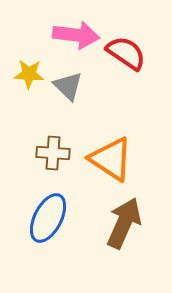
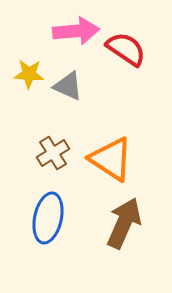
pink arrow: moved 4 px up; rotated 12 degrees counterclockwise
red semicircle: moved 4 px up
gray triangle: rotated 20 degrees counterclockwise
brown cross: rotated 36 degrees counterclockwise
blue ellipse: rotated 15 degrees counterclockwise
